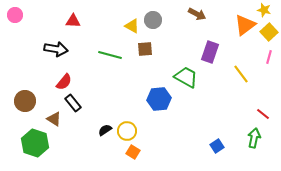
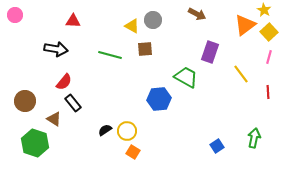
yellow star: rotated 16 degrees clockwise
red line: moved 5 px right, 22 px up; rotated 48 degrees clockwise
